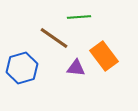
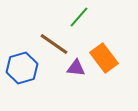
green line: rotated 45 degrees counterclockwise
brown line: moved 6 px down
orange rectangle: moved 2 px down
